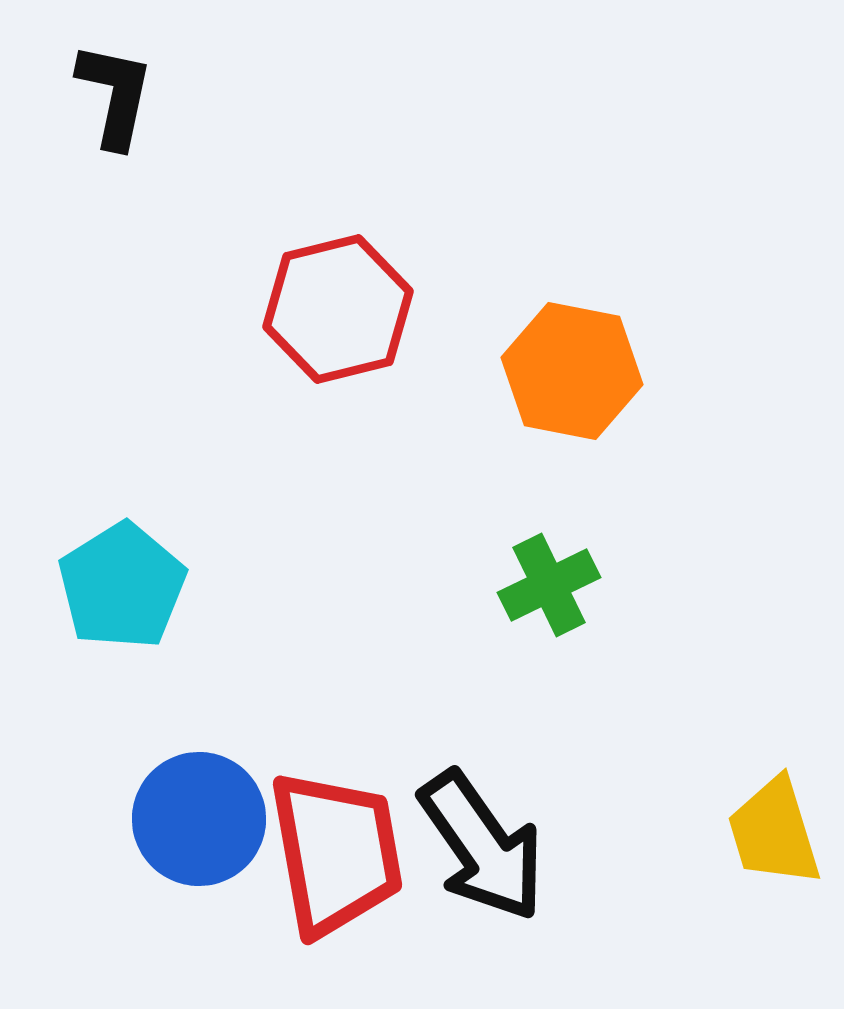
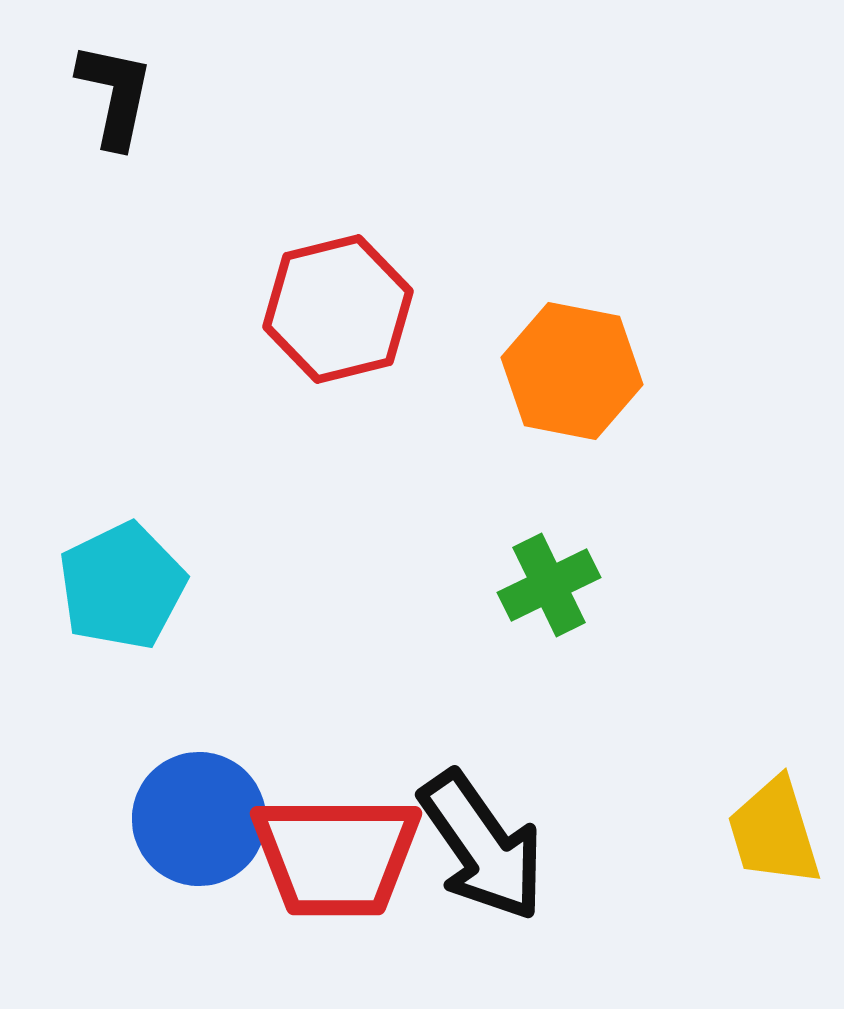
cyan pentagon: rotated 6 degrees clockwise
red trapezoid: moved 3 px down; rotated 100 degrees clockwise
